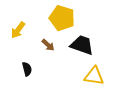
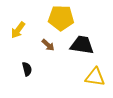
yellow pentagon: moved 1 px left; rotated 15 degrees counterclockwise
black trapezoid: rotated 10 degrees counterclockwise
yellow triangle: moved 1 px right, 1 px down
